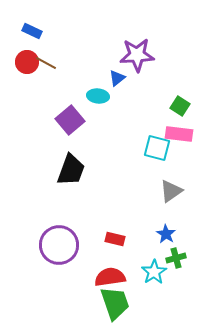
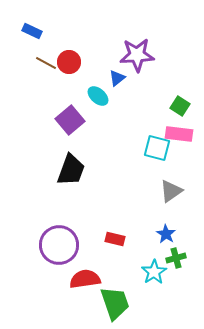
red circle: moved 42 px right
cyan ellipse: rotated 35 degrees clockwise
red semicircle: moved 25 px left, 2 px down
